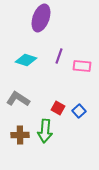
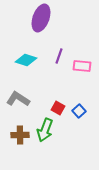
green arrow: moved 1 px up; rotated 15 degrees clockwise
